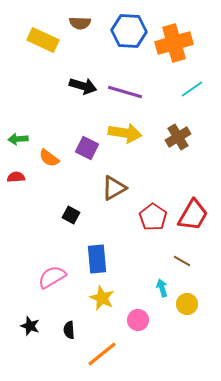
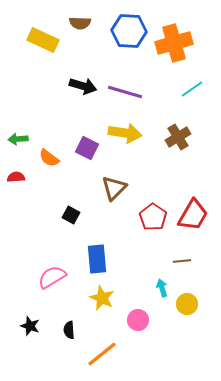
brown triangle: rotated 16 degrees counterclockwise
brown line: rotated 36 degrees counterclockwise
